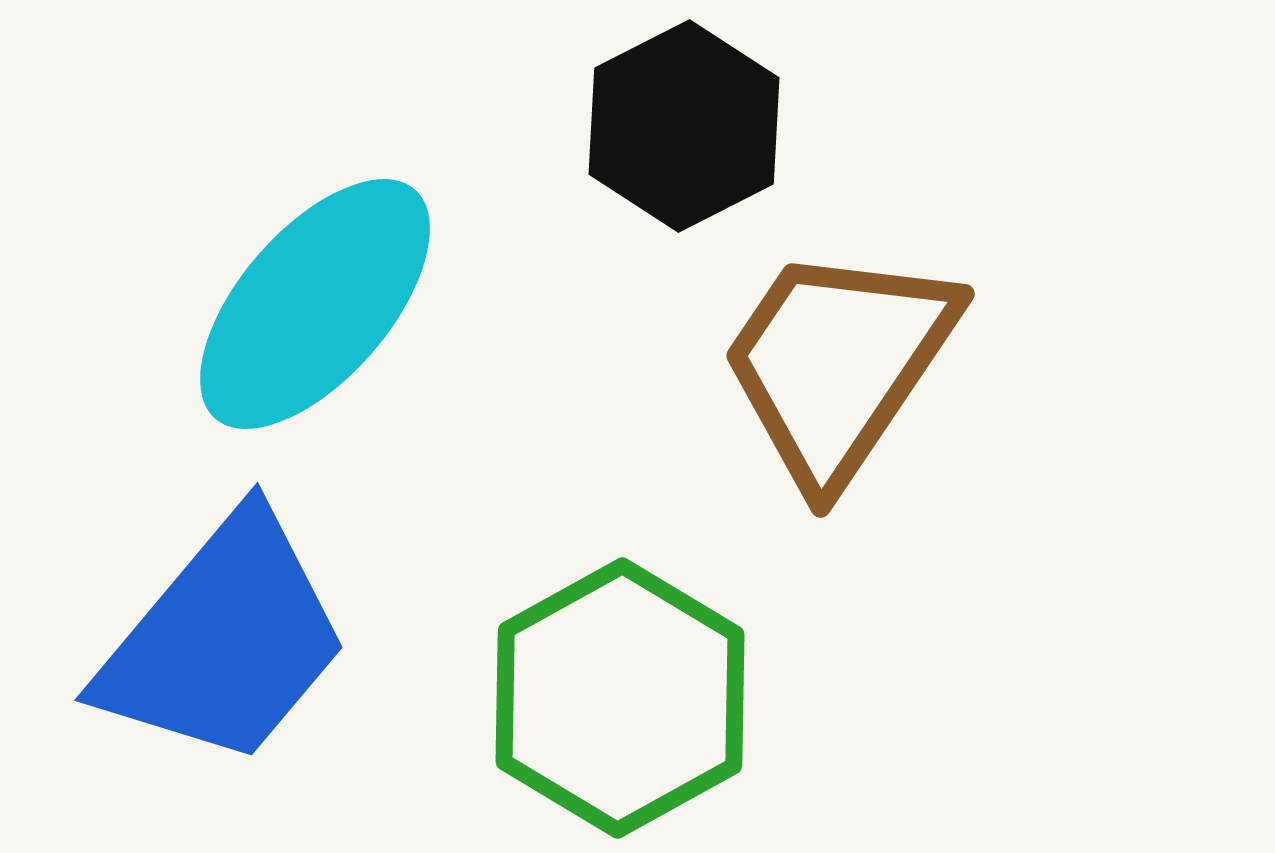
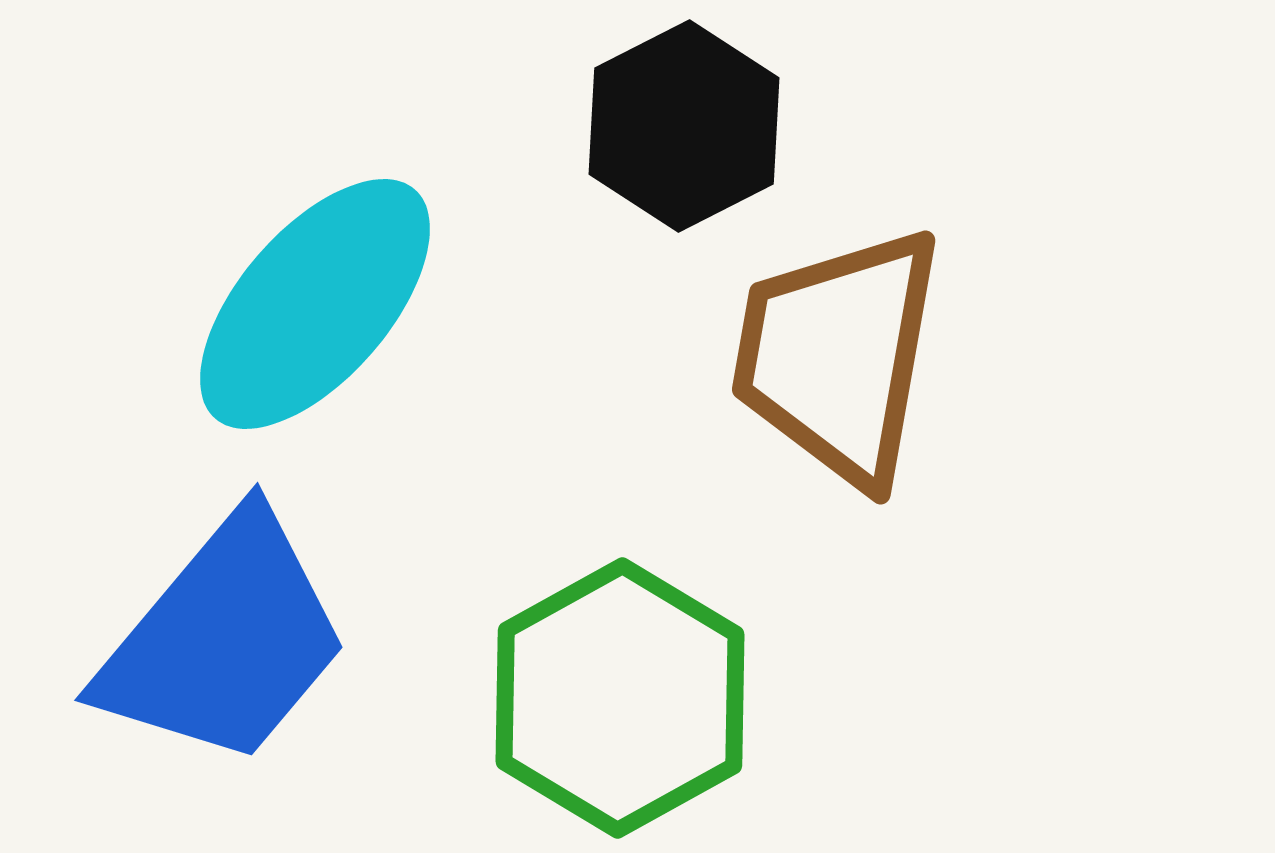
brown trapezoid: moved 8 px up; rotated 24 degrees counterclockwise
